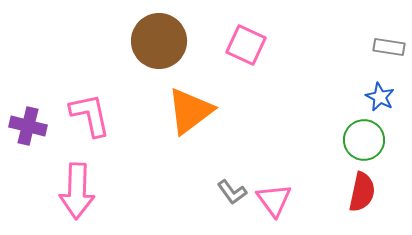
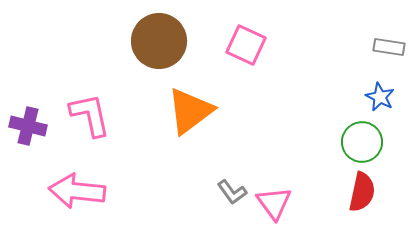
green circle: moved 2 px left, 2 px down
pink arrow: rotated 94 degrees clockwise
pink triangle: moved 3 px down
